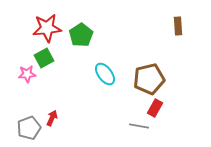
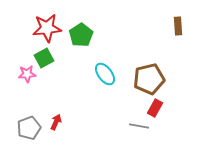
red arrow: moved 4 px right, 4 px down
